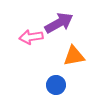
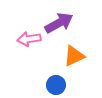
pink arrow: moved 2 px left, 2 px down
orange triangle: rotated 15 degrees counterclockwise
